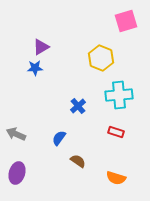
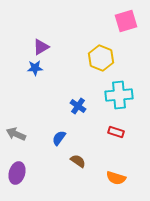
blue cross: rotated 14 degrees counterclockwise
